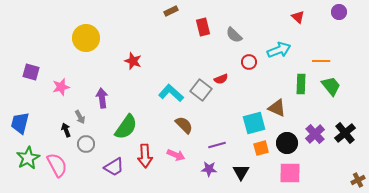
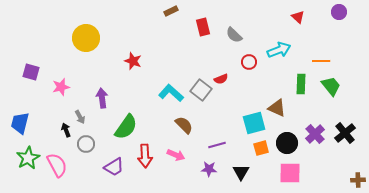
brown cross: rotated 24 degrees clockwise
